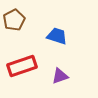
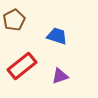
red rectangle: rotated 20 degrees counterclockwise
